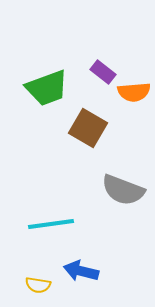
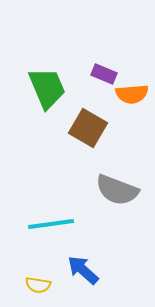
purple rectangle: moved 1 px right, 2 px down; rotated 15 degrees counterclockwise
green trapezoid: rotated 93 degrees counterclockwise
orange semicircle: moved 2 px left, 2 px down
gray semicircle: moved 6 px left
blue arrow: moved 2 px right, 1 px up; rotated 28 degrees clockwise
